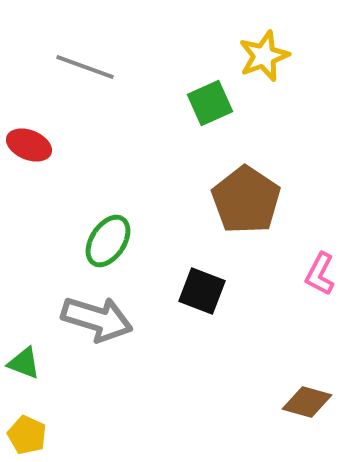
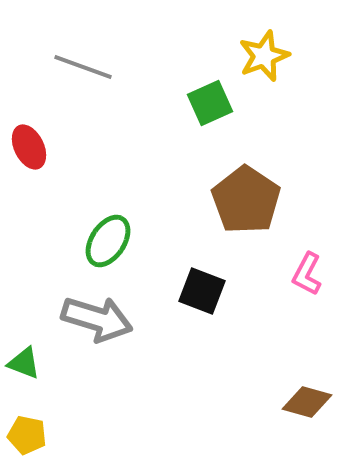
gray line: moved 2 px left
red ellipse: moved 2 px down; rotated 42 degrees clockwise
pink L-shape: moved 13 px left
yellow pentagon: rotated 12 degrees counterclockwise
